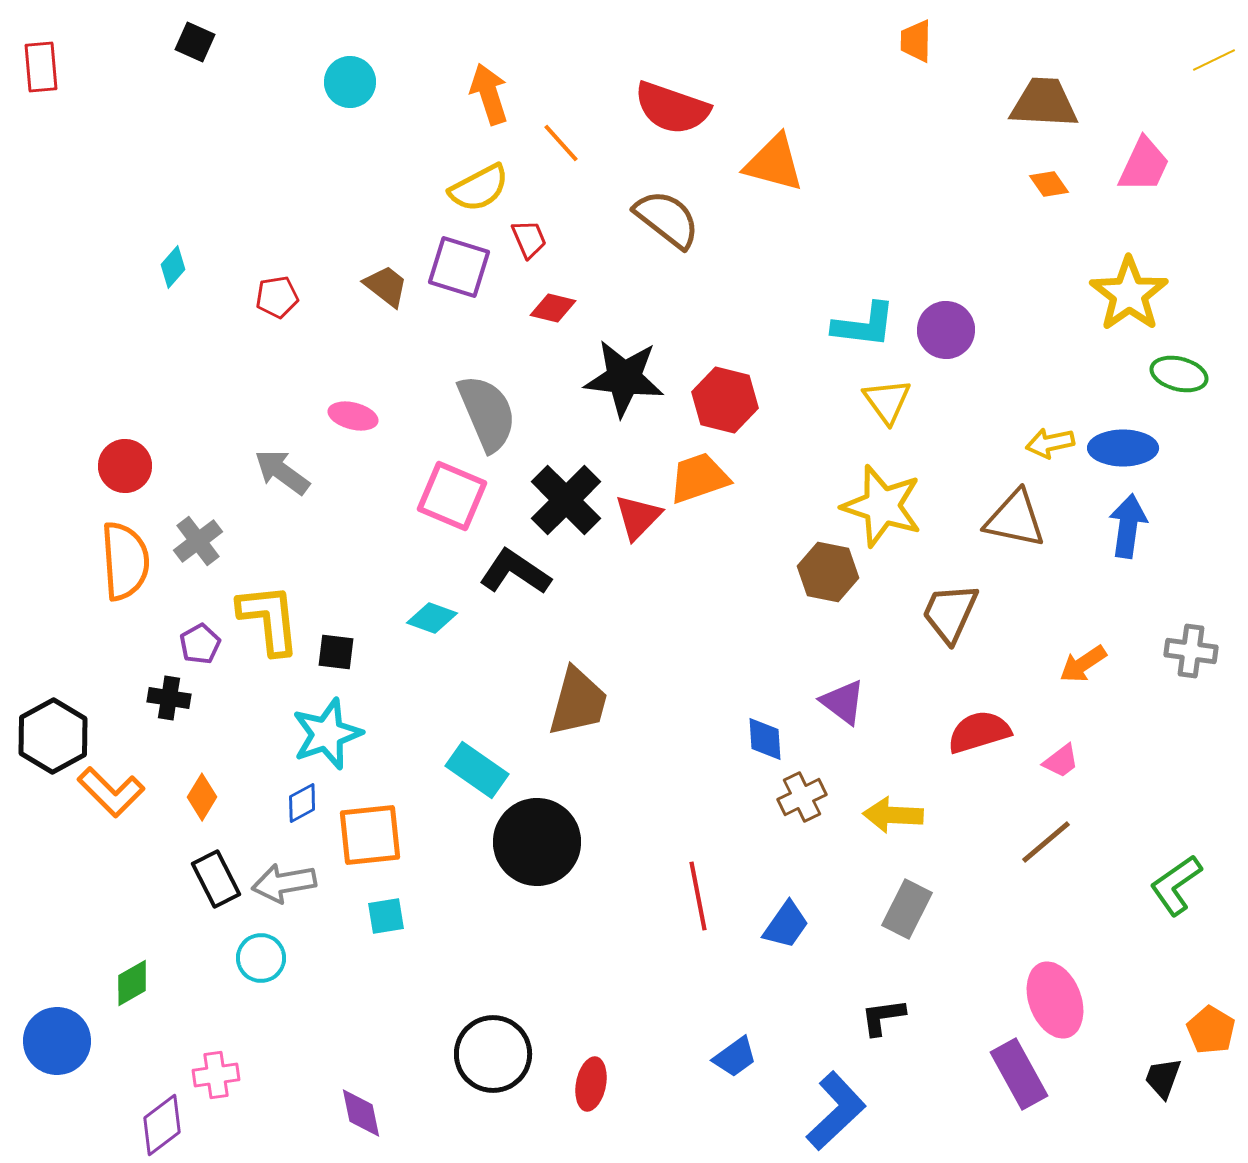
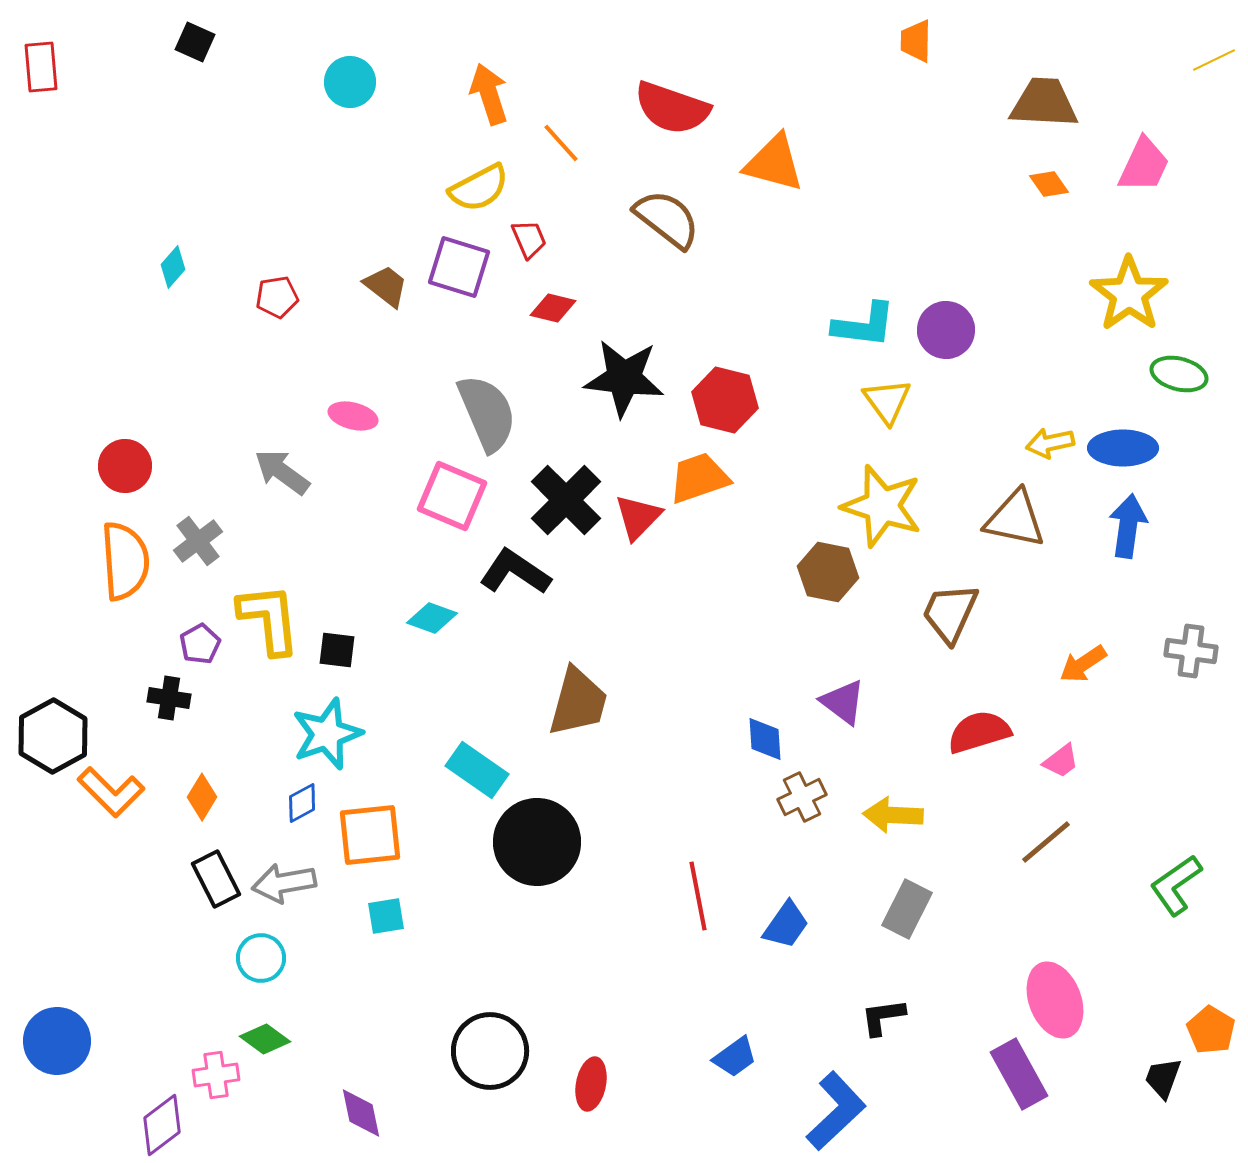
black square at (336, 652): moved 1 px right, 2 px up
green diamond at (132, 983): moved 133 px right, 56 px down; rotated 66 degrees clockwise
black circle at (493, 1054): moved 3 px left, 3 px up
